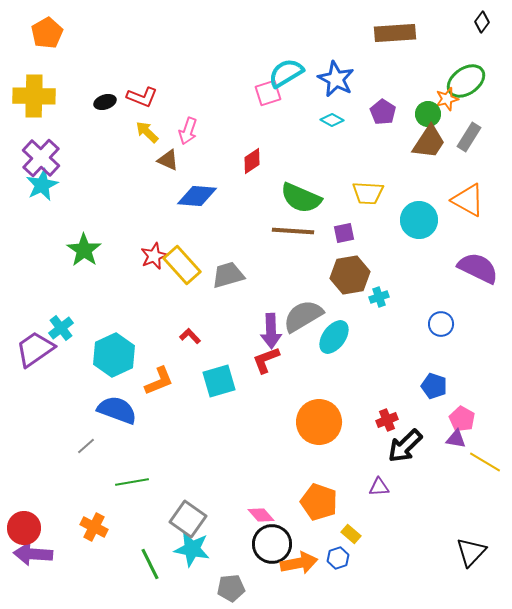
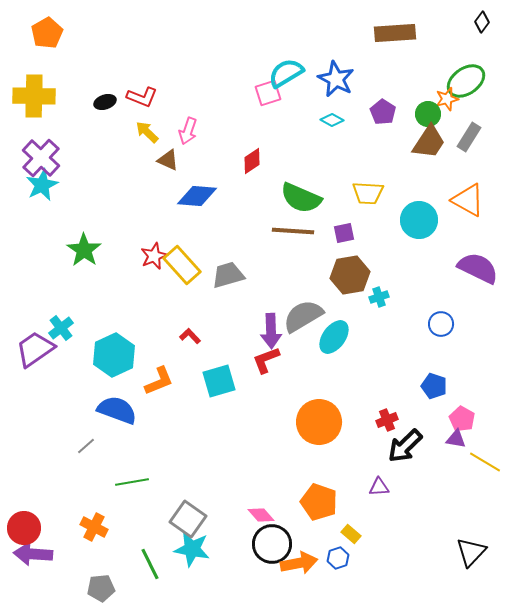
gray pentagon at (231, 588): moved 130 px left
